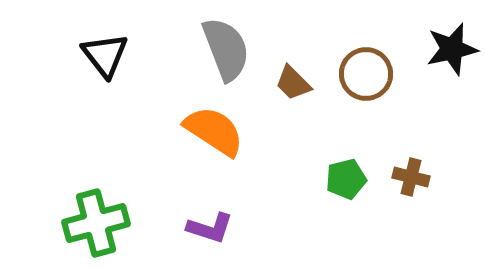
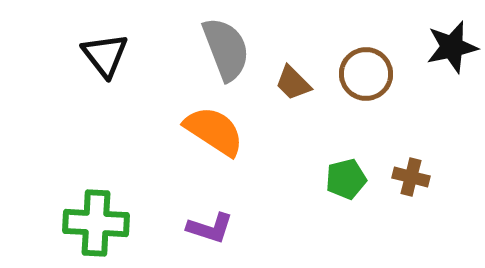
black star: moved 2 px up
green cross: rotated 18 degrees clockwise
